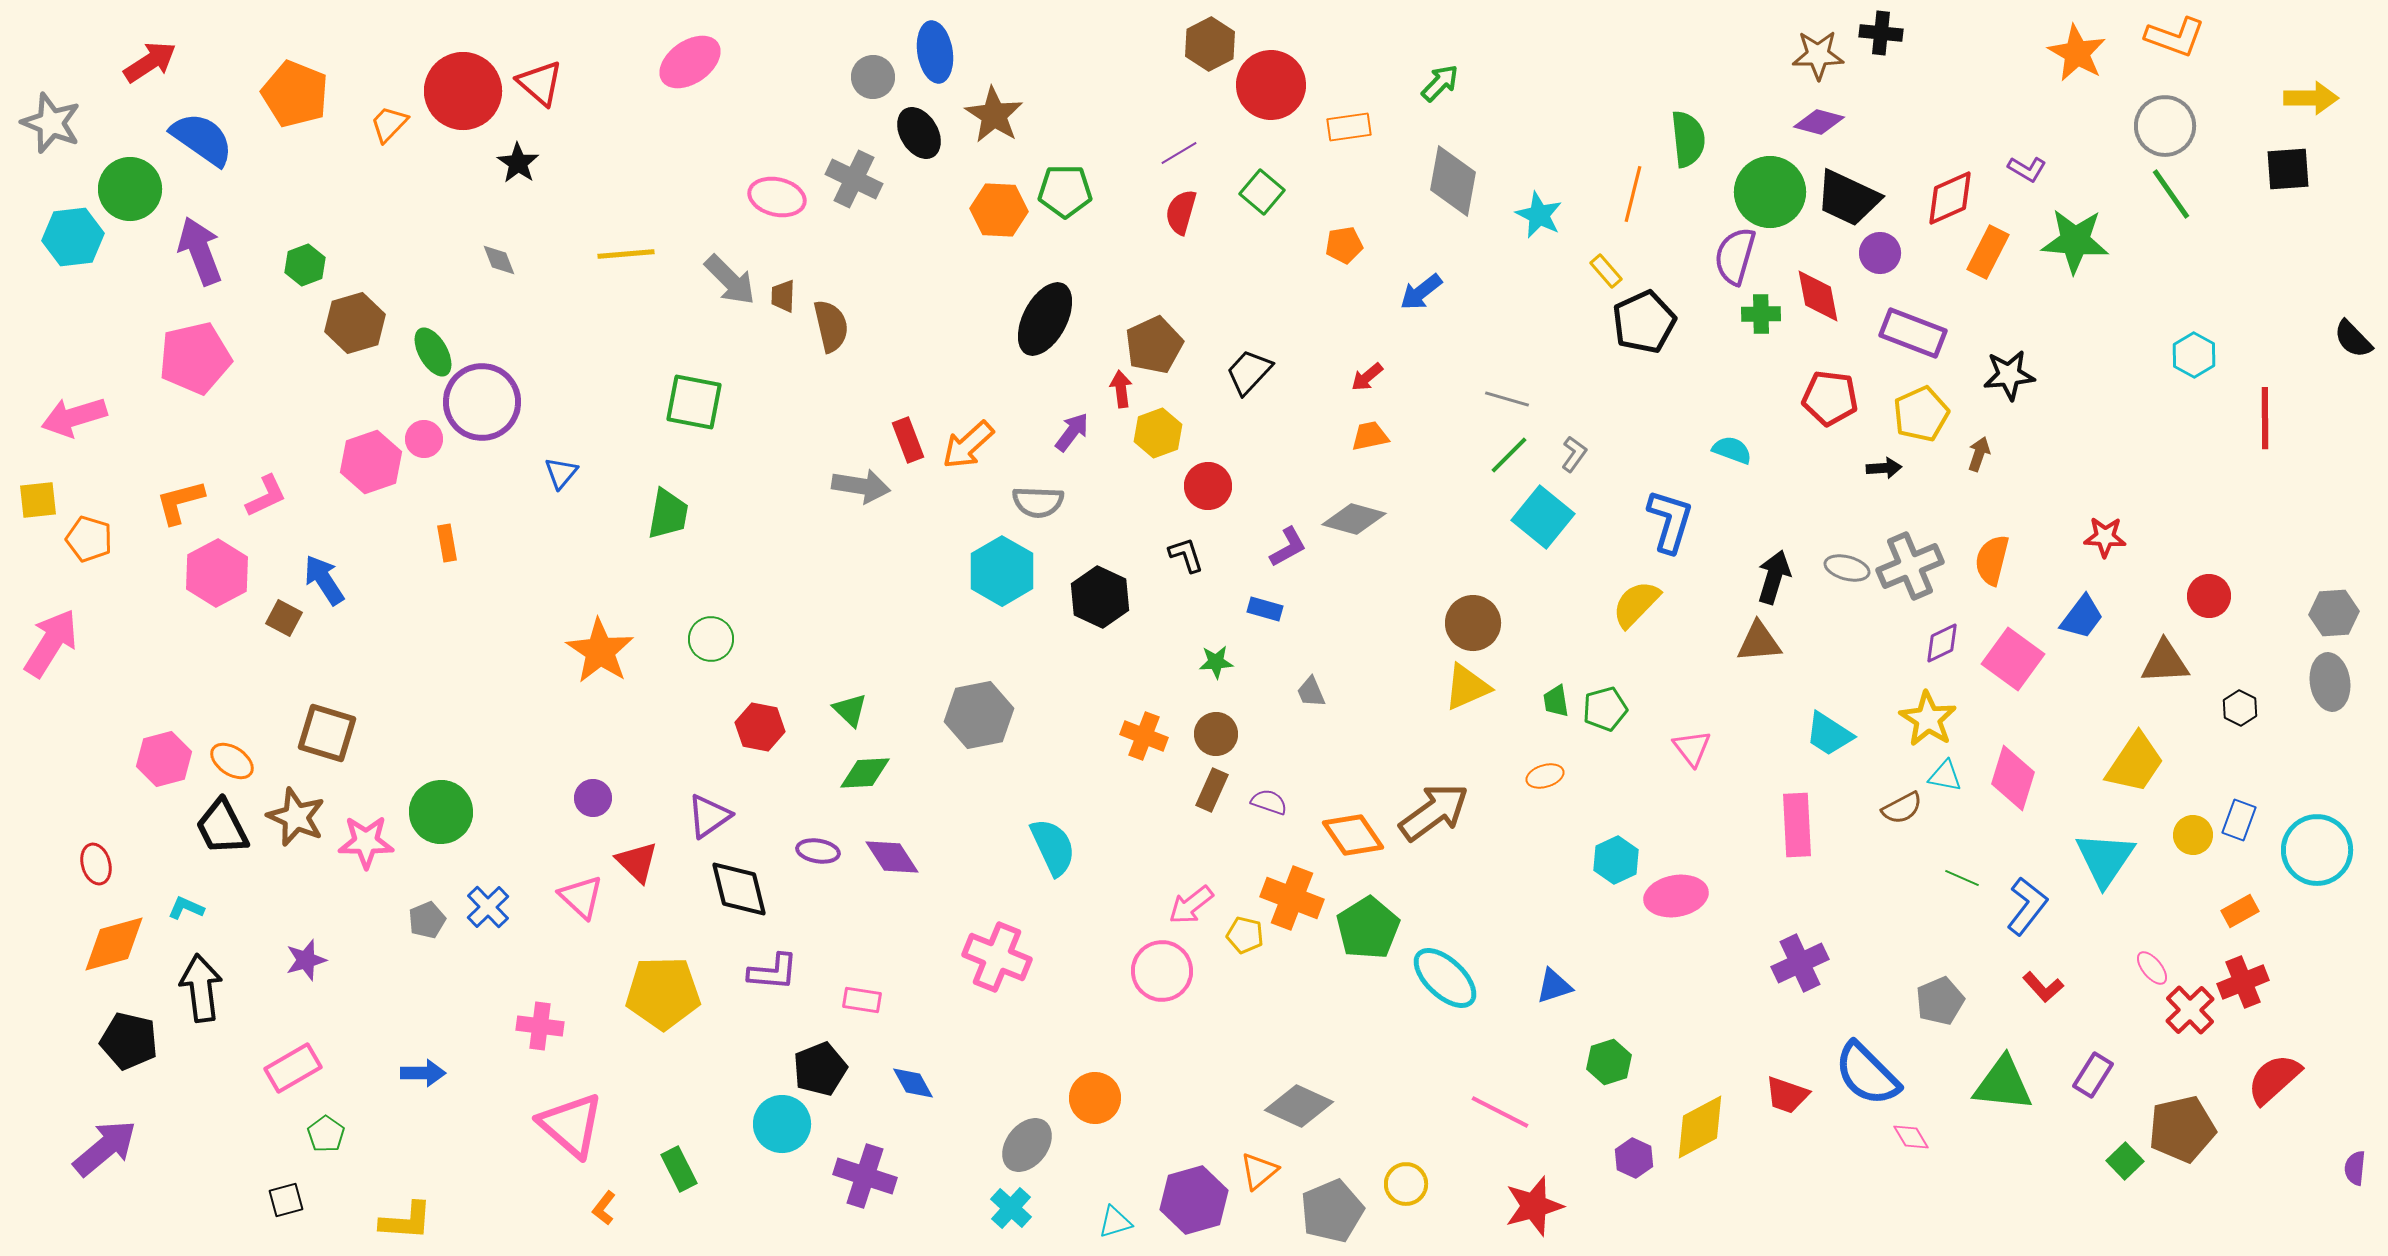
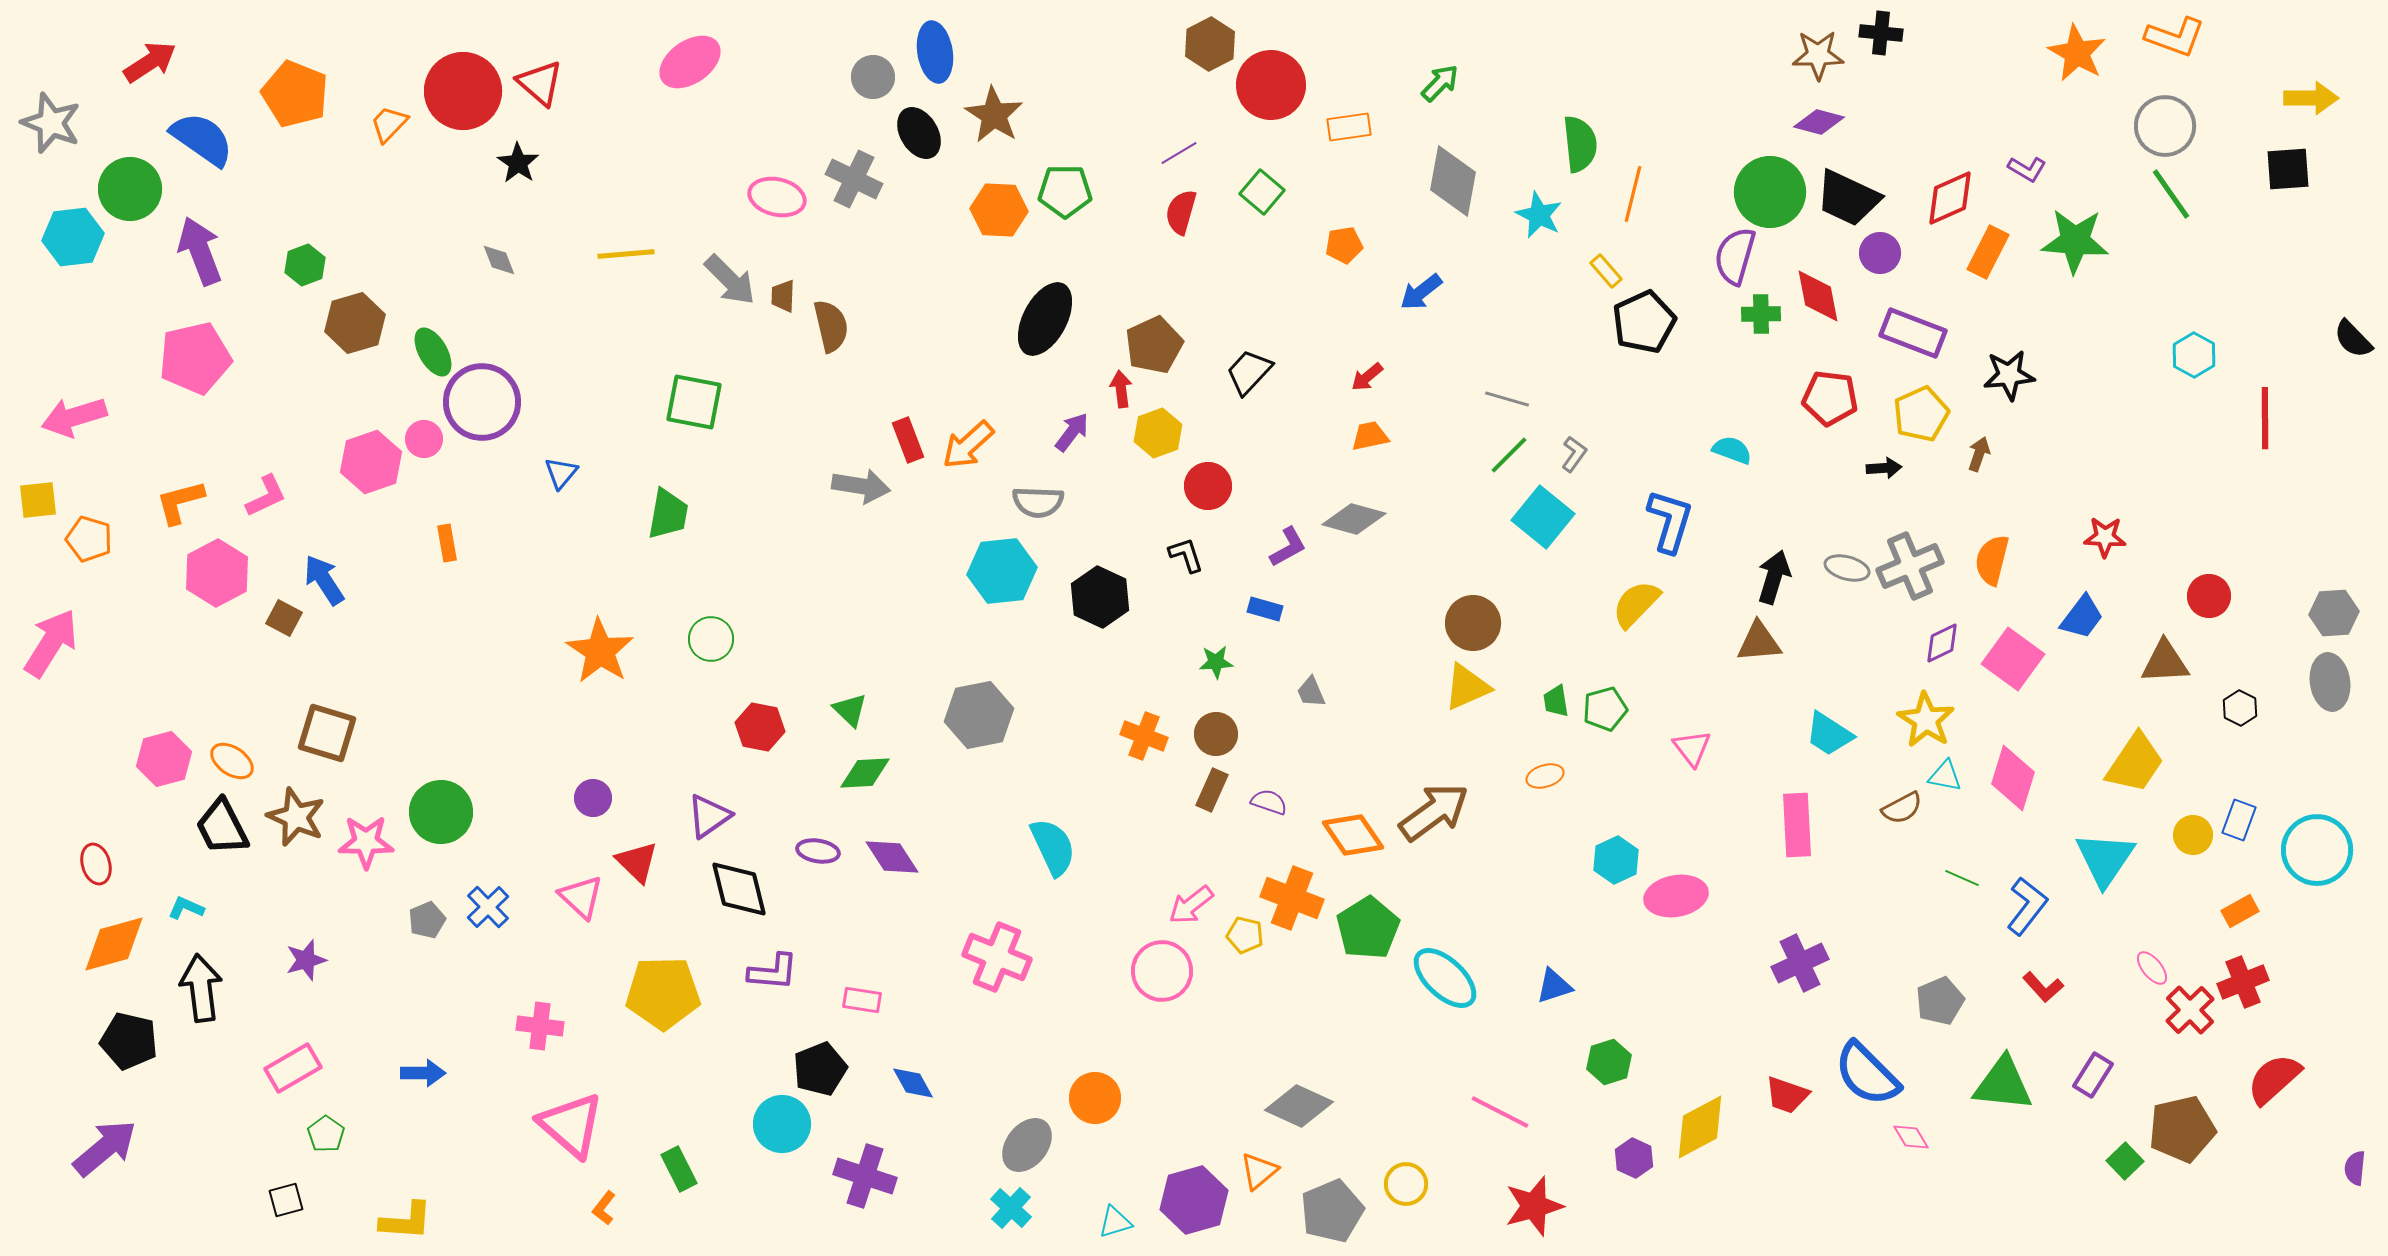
green semicircle at (1688, 139): moved 108 px left, 5 px down
cyan hexagon at (1002, 571): rotated 24 degrees clockwise
yellow star at (1928, 719): moved 2 px left, 1 px down
